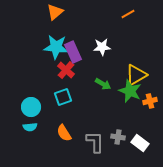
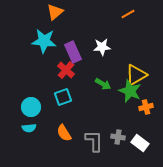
cyan star: moved 12 px left, 6 px up
orange cross: moved 4 px left, 6 px down
cyan semicircle: moved 1 px left, 1 px down
gray L-shape: moved 1 px left, 1 px up
